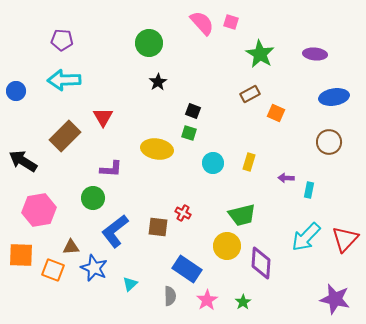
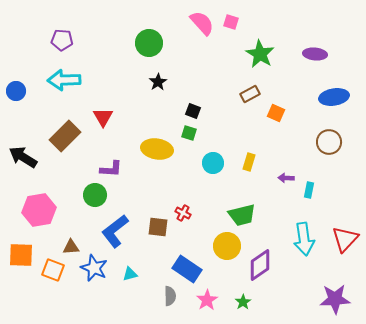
black arrow at (23, 161): moved 4 px up
green circle at (93, 198): moved 2 px right, 3 px up
cyan arrow at (306, 237): moved 2 px left, 2 px down; rotated 52 degrees counterclockwise
purple diamond at (261, 263): moved 1 px left, 2 px down; rotated 52 degrees clockwise
cyan triangle at (130, 284): moved 10 px up; rotated 28 degrees clockwise
purple star at (335, 299): rotated 16 degrees counterclockwise
